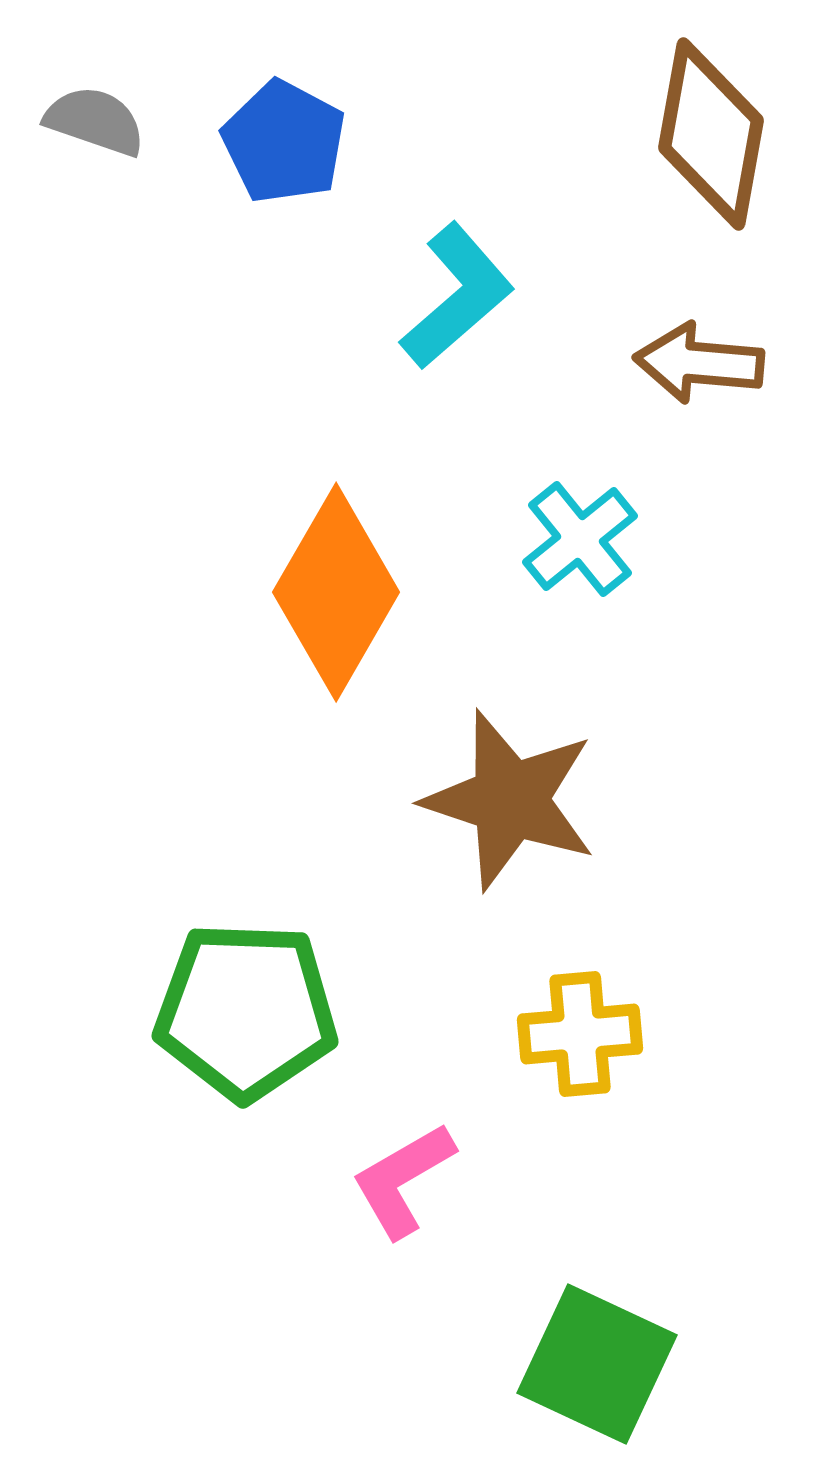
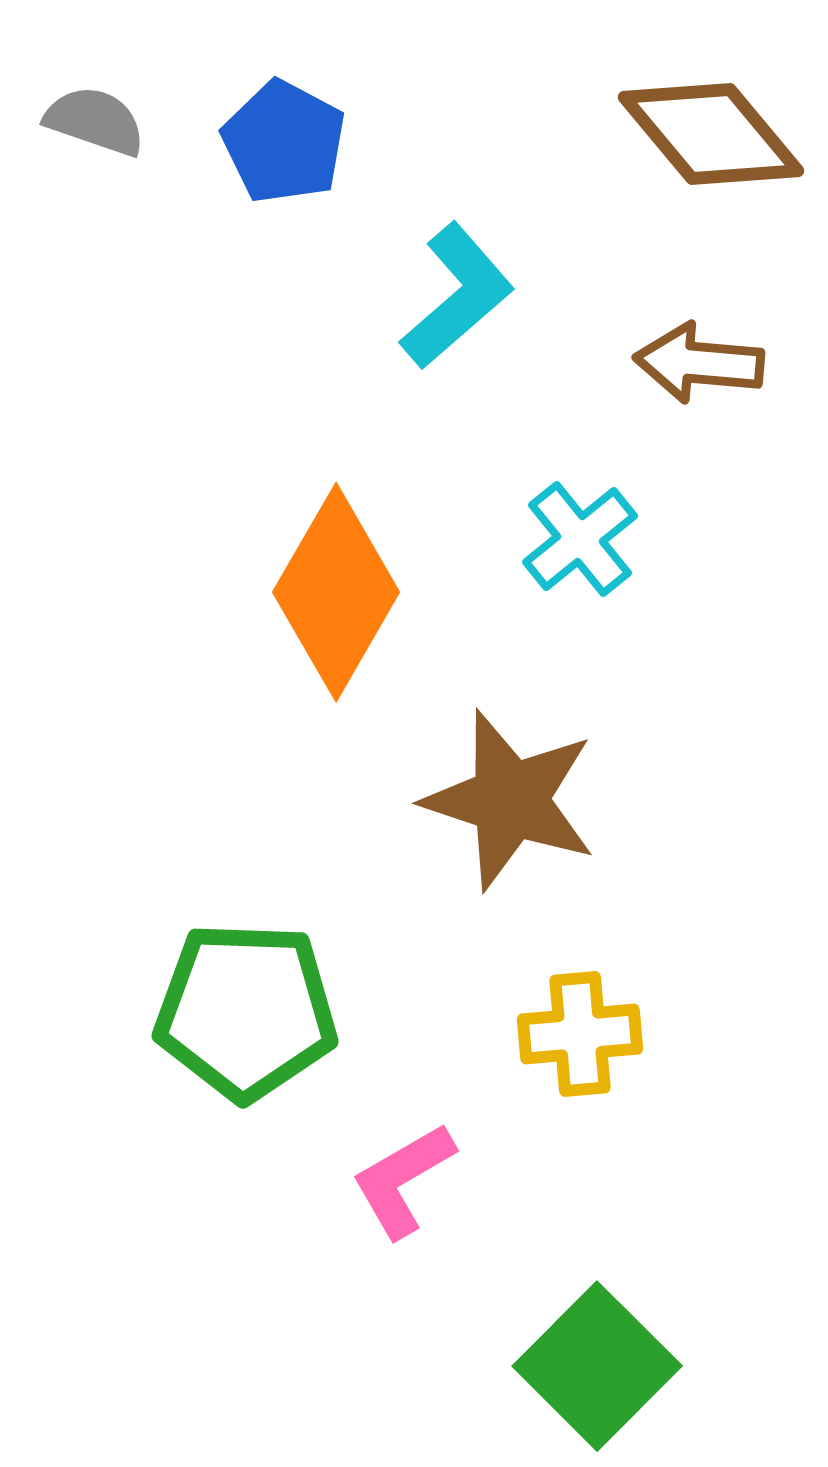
brown diamond: rotated 50 degrees counterclockwise
green square: moved 2 px down; rotated 20 degrees clockwise
